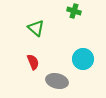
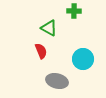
green cross: rotated 16 degrees counterclockwise
green triangle: moved 13 px right; rotated 12 degrees counterclockwise
red semicircle: moved 8 px right, 11 px up
